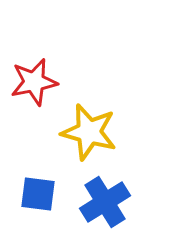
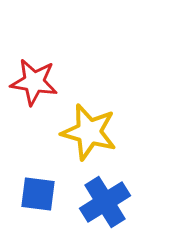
red star: rotated 21 degrees clockwise
